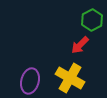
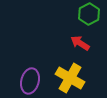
green hexagon: moved 3 px left, 6 px up
red arrow: moved 2 px up; rotated 78 degrees clockwise
